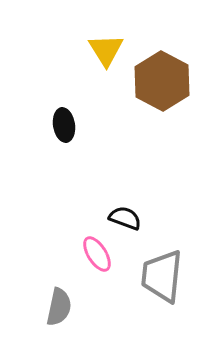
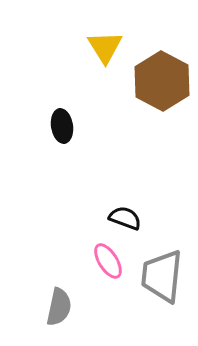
yellow triangle: moved 1 px left, 3 px up
black ellipse: moved 2 px left, 1 px down
pink ellipse: moved 11 px right, 7 px down
